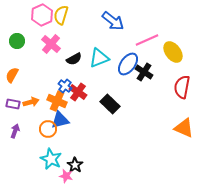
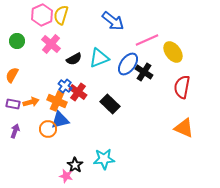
cyan star: moved 53 px right; rotated 30 degrees counterclockwise
